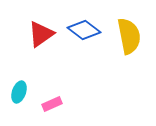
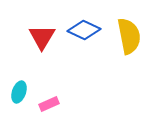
blue diamond: rotated 12 degrees counterclockwise
red triangle: moved 1 px right, 3 px down; rotated 24 degrees counterclockwise
pink rectangle: moved 3 px left
